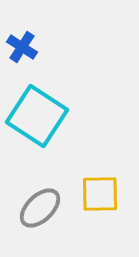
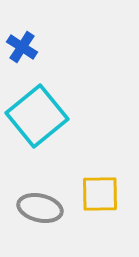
cyan square: rotated 18 degrees clockwise
gray ellipse: rotated 57 degrees clockwise
